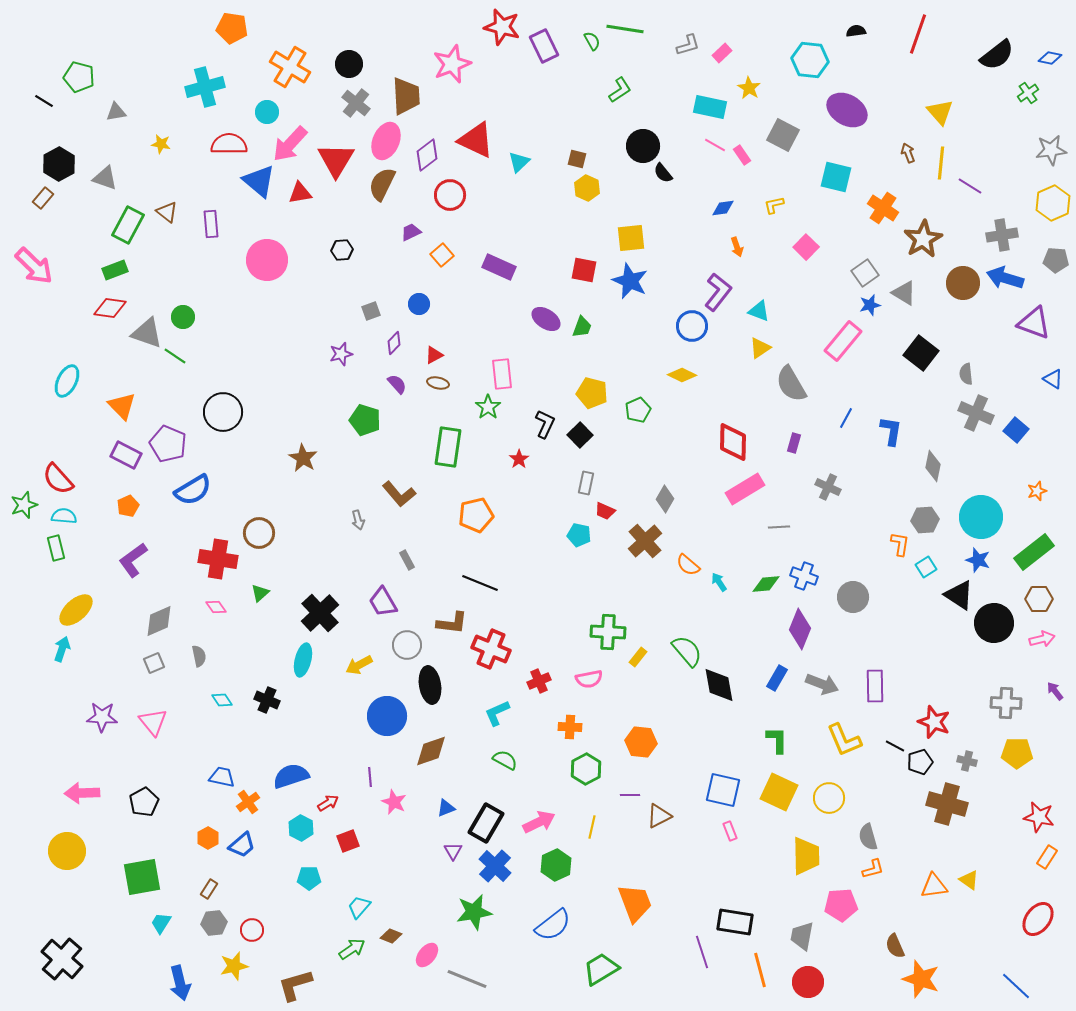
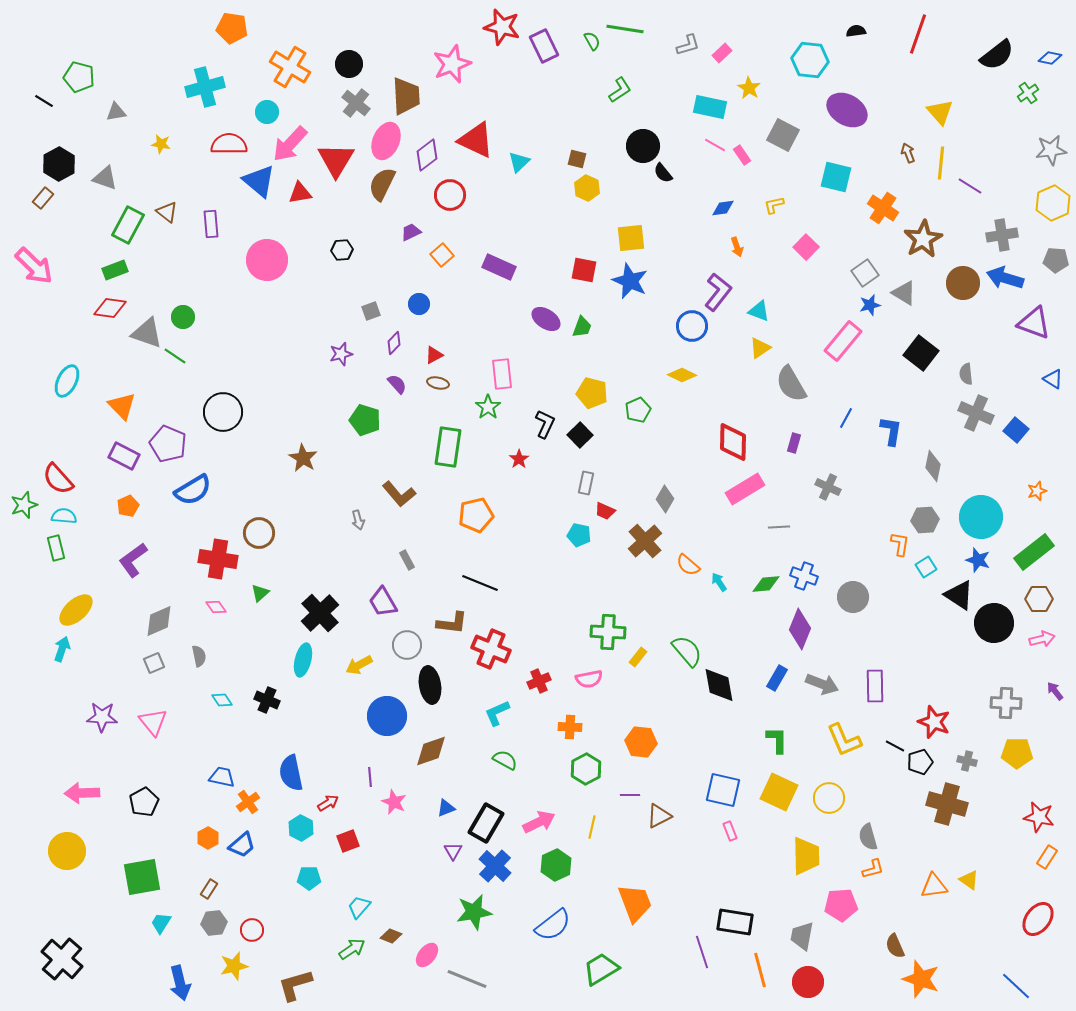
purple rectangle at (126, 455): moved 2 px left, 1 px down
blue semicircle at (291, 776): moved 3 px up; rotated 84 degrees counterclockwise
